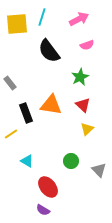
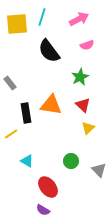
black rectangle: rotated 12 degrees clockwise
yellow triangle: moved 1 px right, 1 px up
